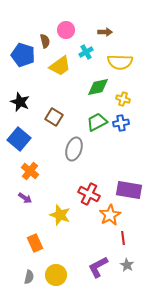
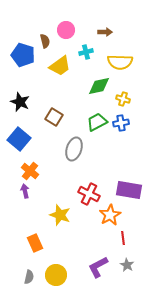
cyan cross: rotated 16 degrees clockwise
green diamond: moved 1 px right, 1 px up
purple arrow: moved 7 px up; rotated 136 degrees counterclockwise
